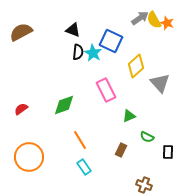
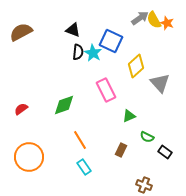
black rectangle: moved 3 px left; rotated 56 degrees counterclockwise
